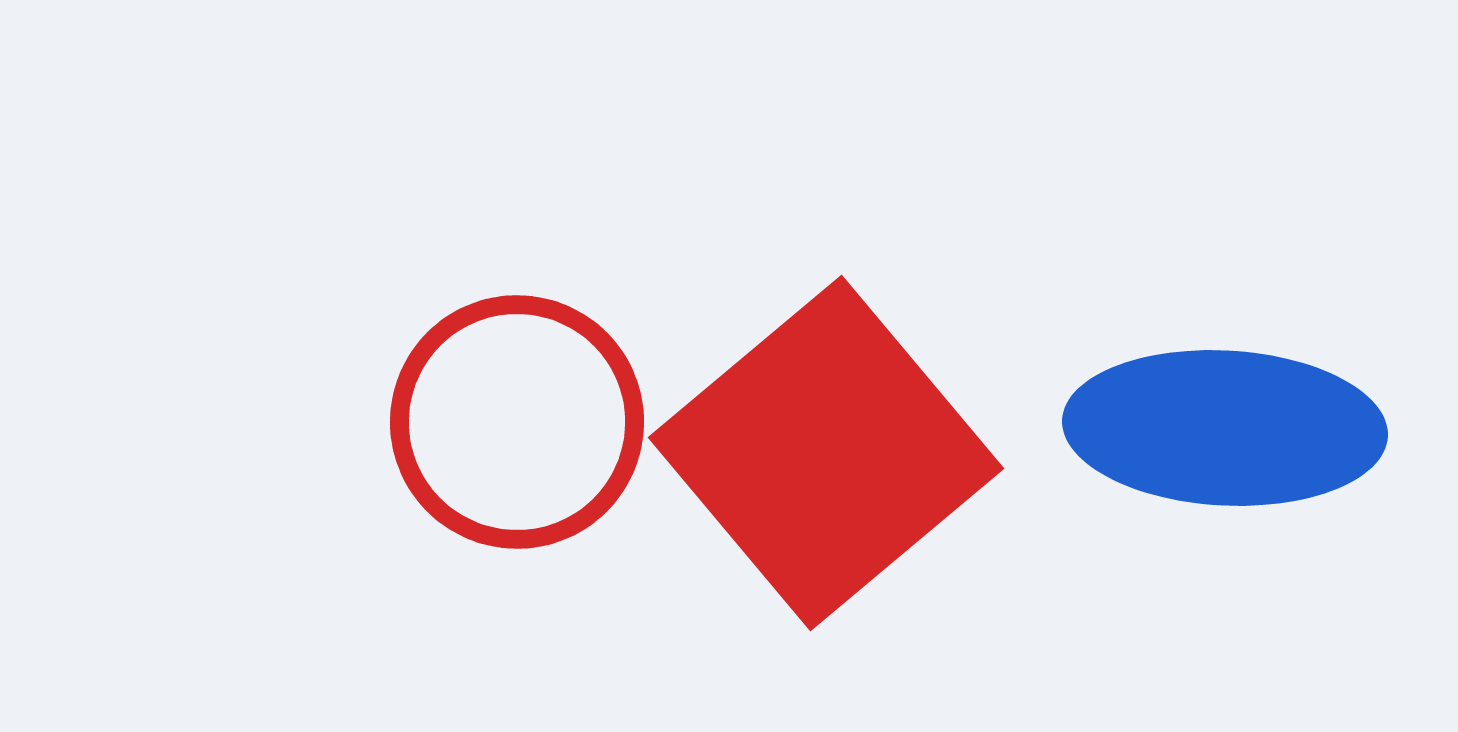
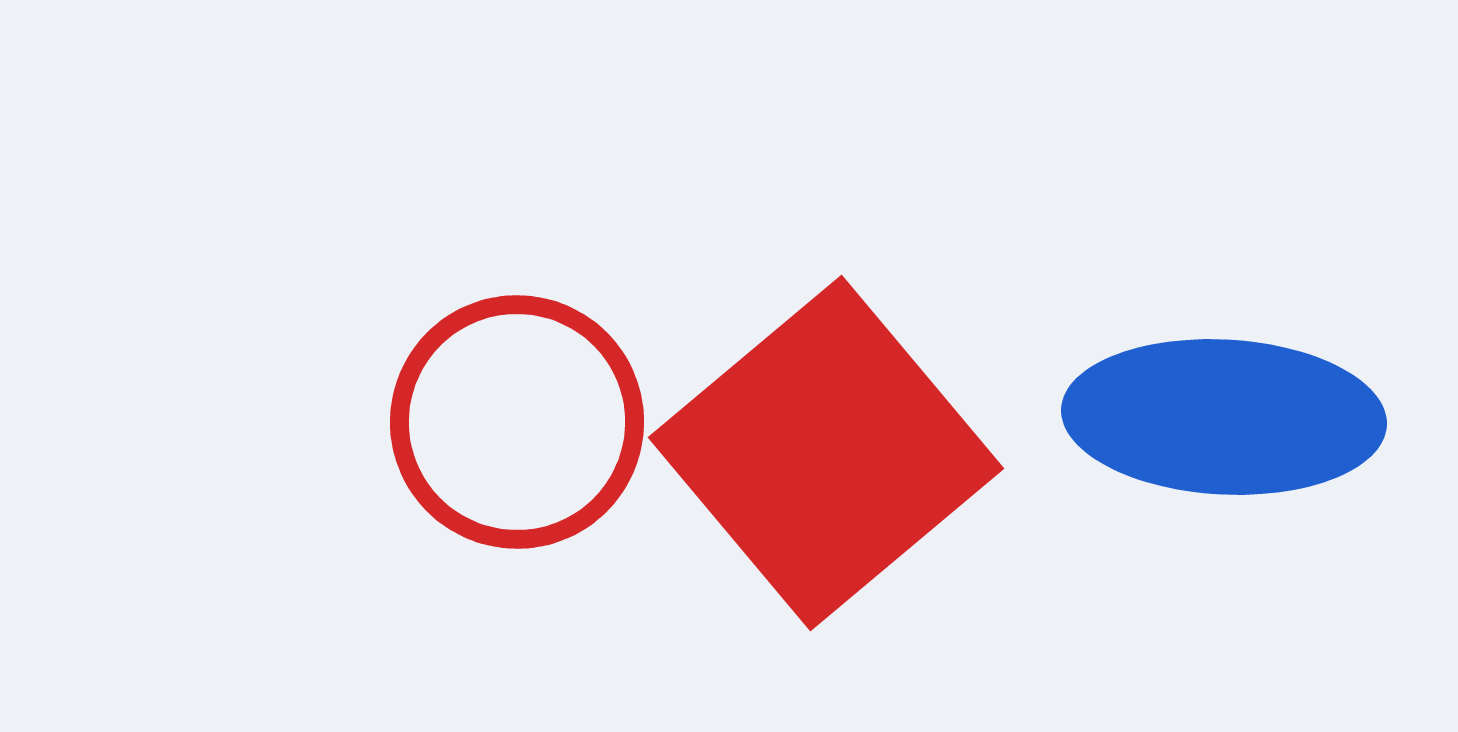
blue ellipse: moved 1 px left, 11 px up
